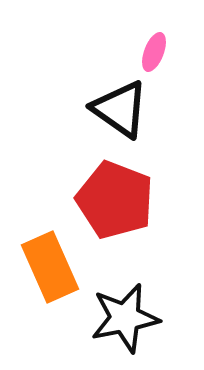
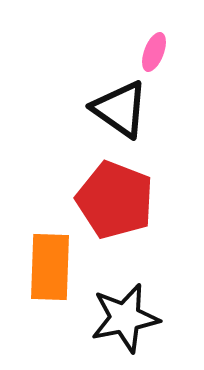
orange rectangle: rotated 26 degrees clockwise
